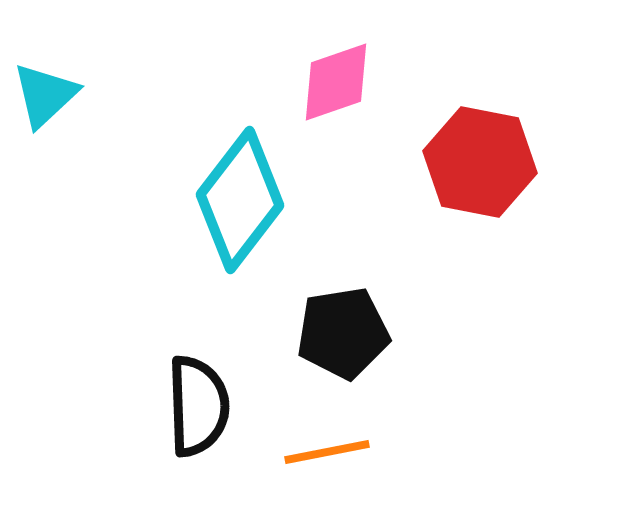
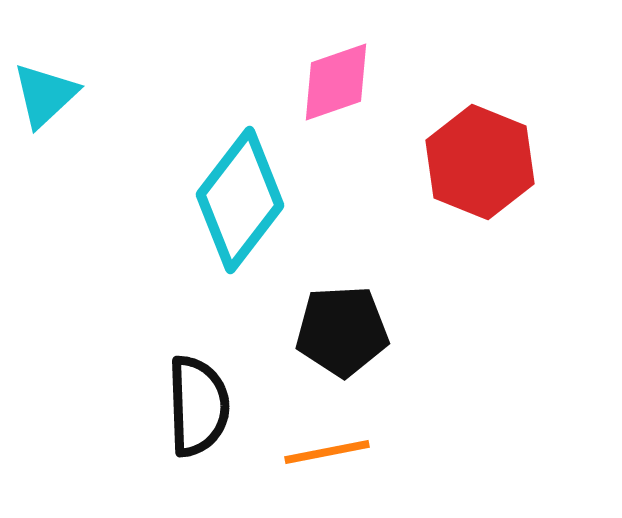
red hexagon: rotated 11 degrees clockwise
black pentagon: moved 1 px left, 2 px up; rotated 6 degrees clockwise
